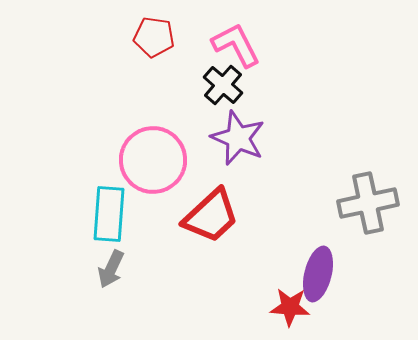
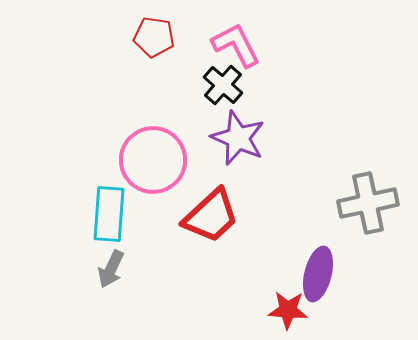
red star: moved 2 px left, 3 px down
